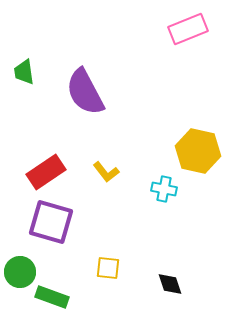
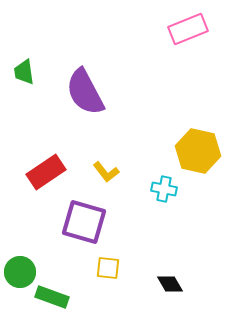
purple square: moved 33 px right
black diamond: rotated 12 degrees counterclockwise
